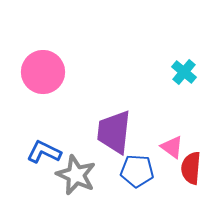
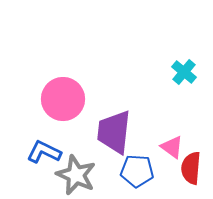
pink circle: moved 20 px right, 27 px down
